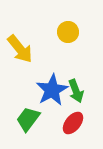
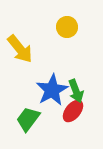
yellow circle: moved 1 px left, 5 px up
red ellipse: moved 12 px up
